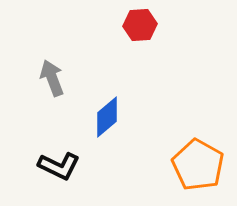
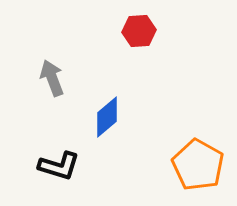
red hexagon: moved 1 px left, 6 px down
black L-shape: rotated 9 degrees counterclockwise
